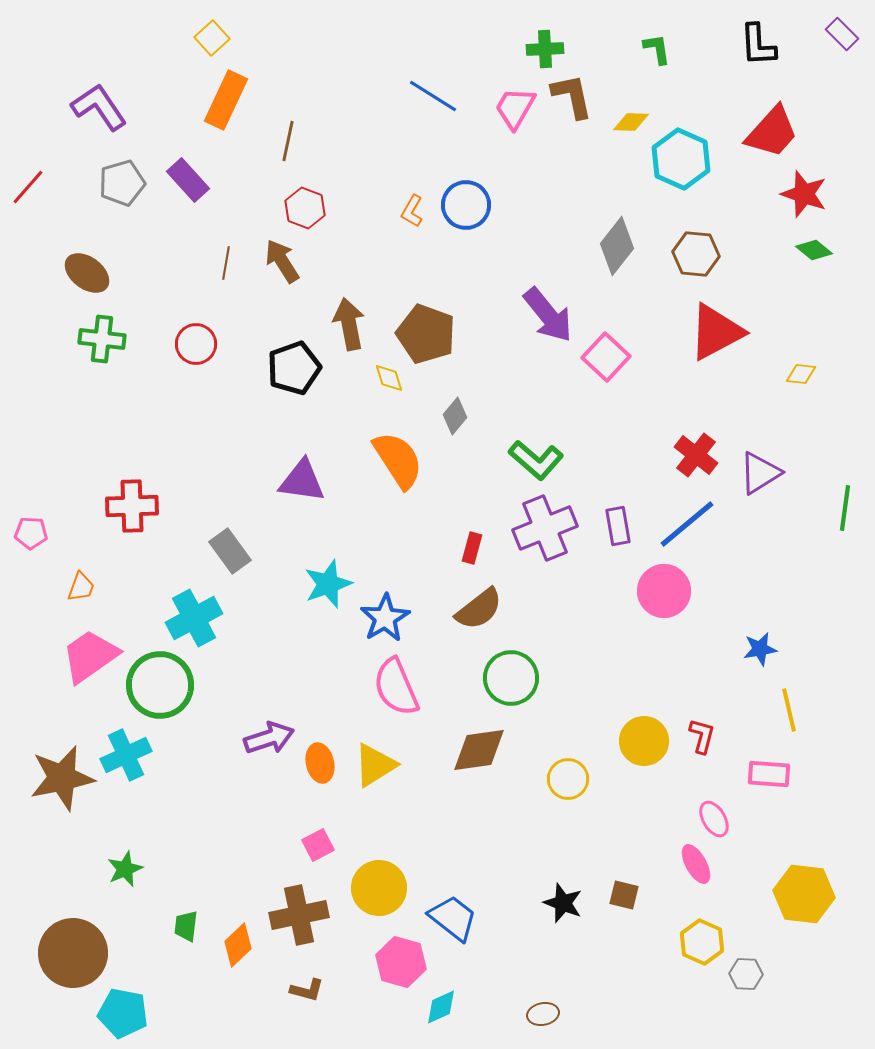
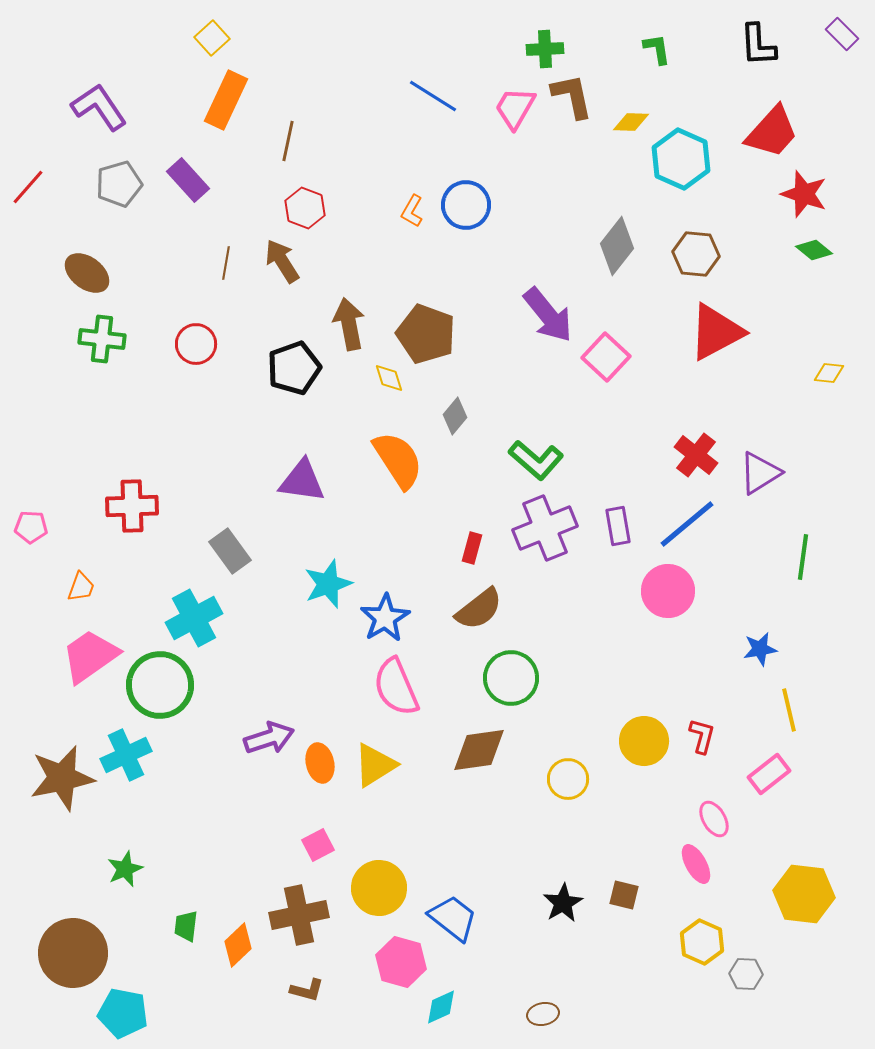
gray pentagon at (122, 183): moved 3 px left, 1 px down
yellow diamond at (801, 374): moved 28 px right, 1 px up
green line at (845, 508): moved 42 px left, 49 px down
pink pentagon at (31, 533): moved 6 px up
pink circle at (664, 591): moved 4 px right
pink rectangle at (769, 774): rotated 42 degrees counterclockwise
black star at (563, 903): rotated 21 degrees clockwise
